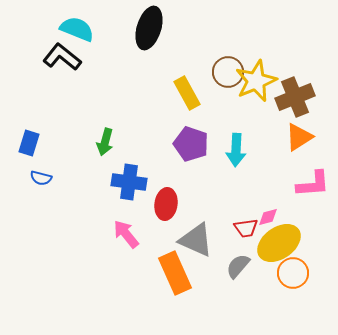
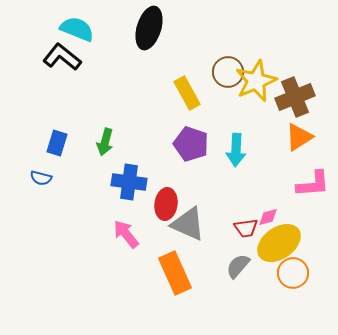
blue rectangle: moved 28 px right
gray triangle: moved 8 px left, 16 px up
